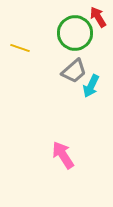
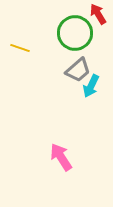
red arrow: moved 3 px up
gray trapezoid: moved 4 px right, 1 px up
pink arrow: moved 2 px left, 2 px down
